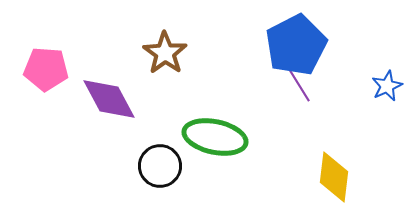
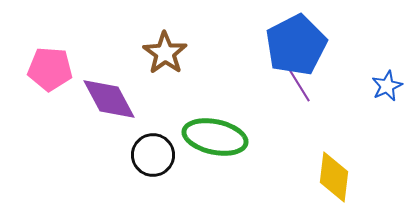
pink pentagon: moved 4 px right
black circle: moved 7 px left, 11 px up
